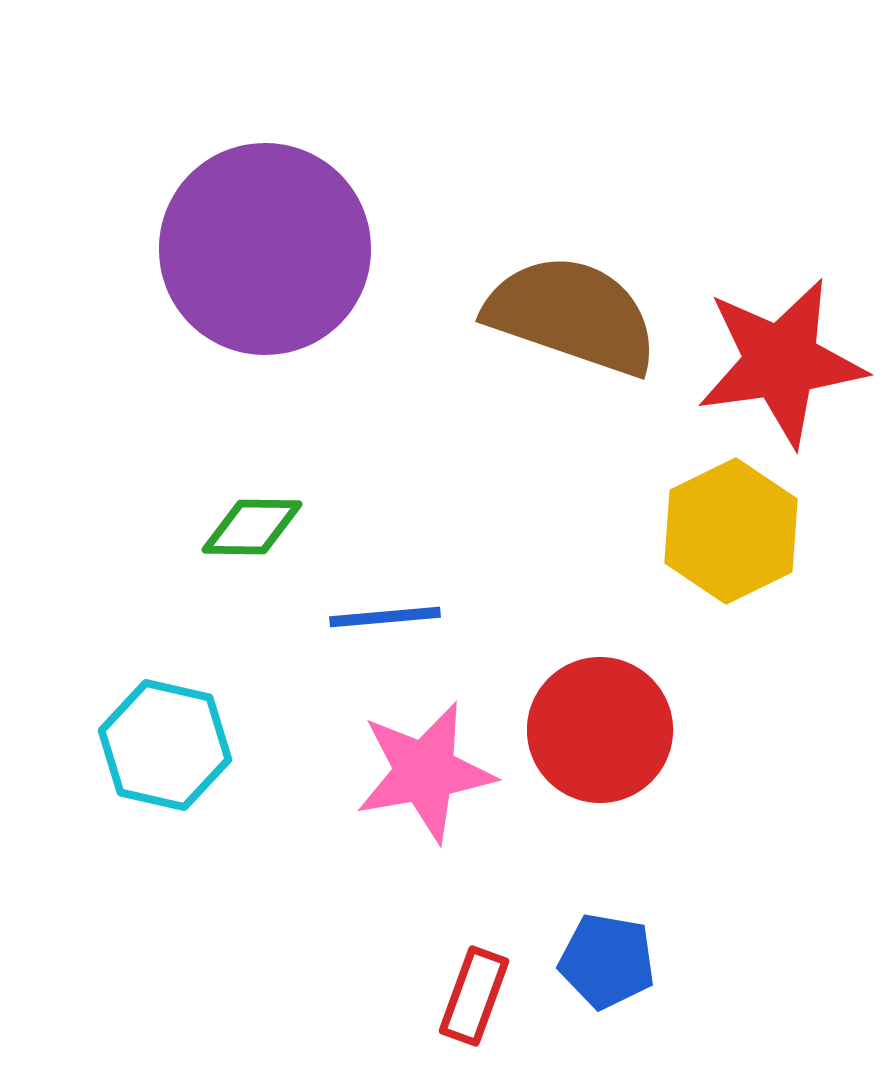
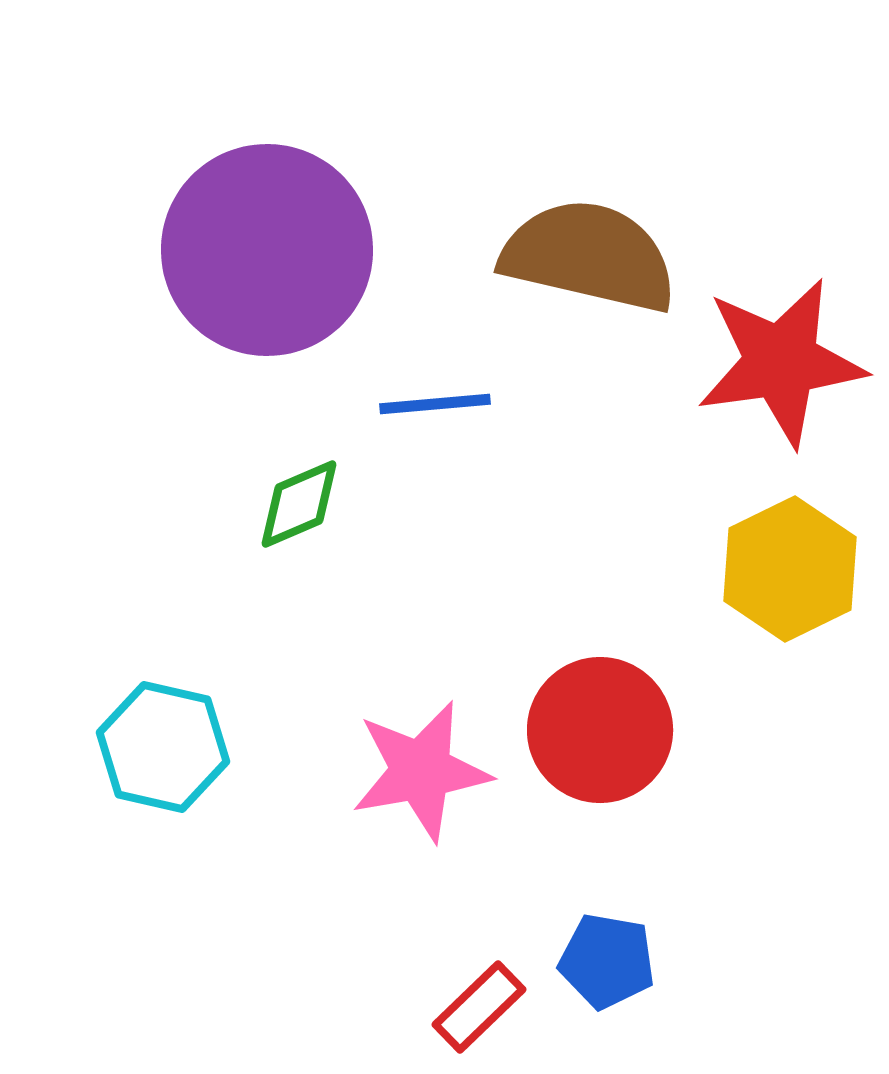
purple circle: moved 2 px right, 1 px down
brown semicircle: moved 17 px right, 59 px up; rotated 6 degrees counterclockwise
green diamond: moved 47 px right, 23 px up; rotated 24 degrees counterclockwise
yellow hexagon: moved 59 px right, 38 px down
blue line: moved 50 px right, 213 px up
cyan hexagon: moved 2 px left, 2 px down
pink star: moved 4 px left, 1 px up
red rectangle: moved 5 px right, 11 px down; rotated 26 degrees clockwise
